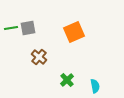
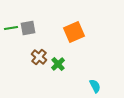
green cross: moved 9 px left, 16 px up
cyan semicircle: rotated 16 degrees counterclockwise
